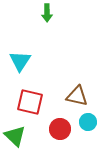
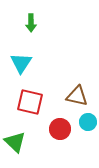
green arrow: moved 16 px left, 10 px down
cyan triangle: moved 1 px right, 2 px down
green triangle: moved 6 px down
